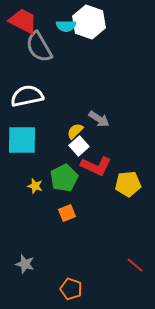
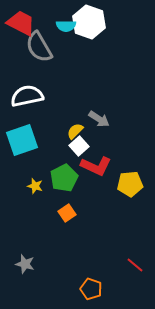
red trapezoid: moved 2 px left, 2 px down
cyan square: rotated 20 degrees counterclockwise
yellow pentagon: moved 2 px right
orange square: rotated 12 degrees counterclockwise
orange pentagon: moved 20 px right
